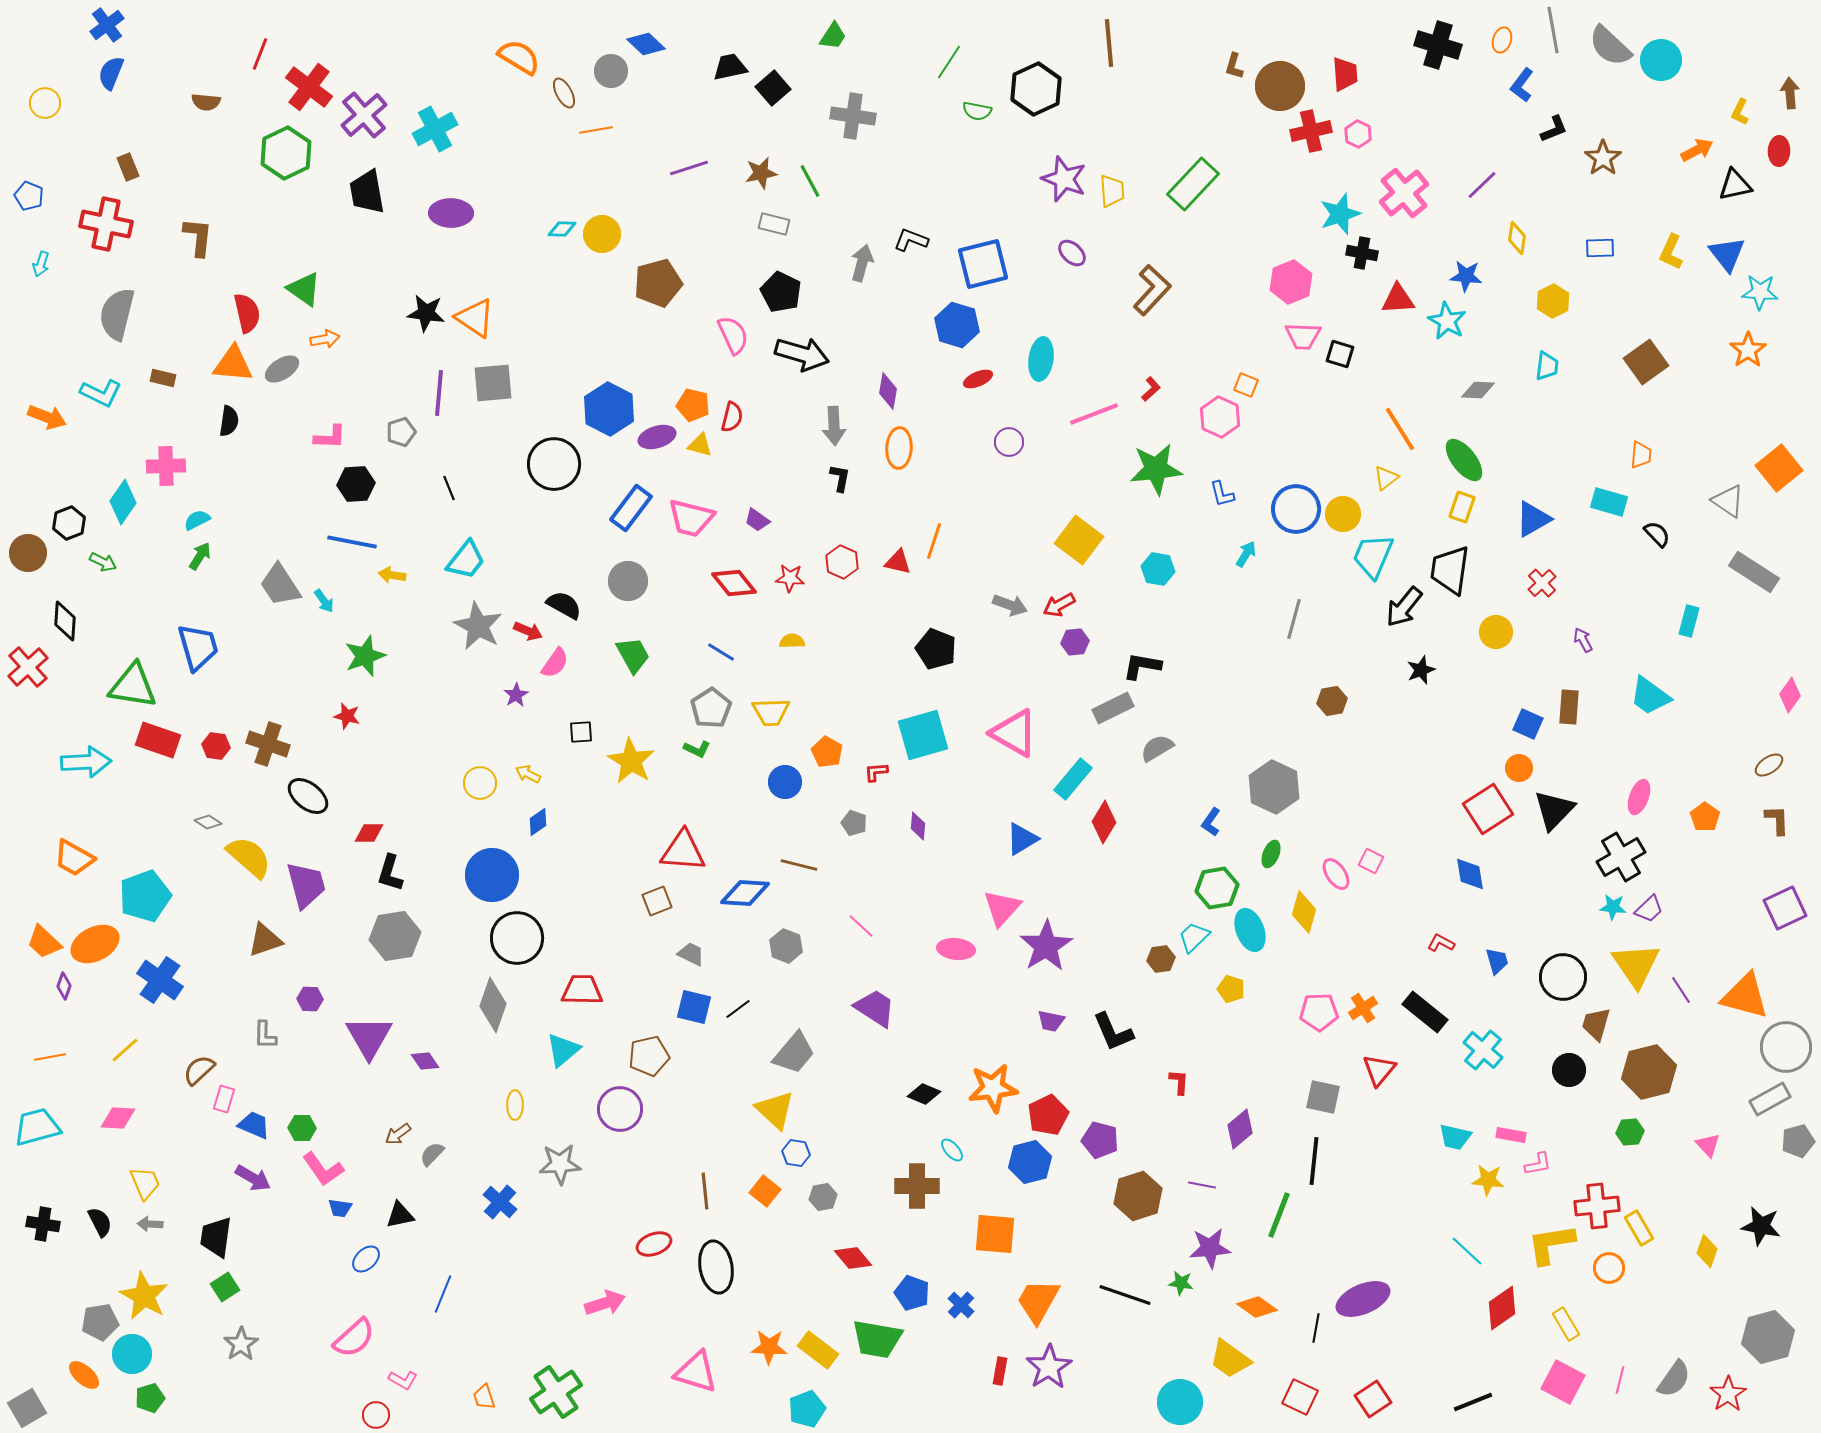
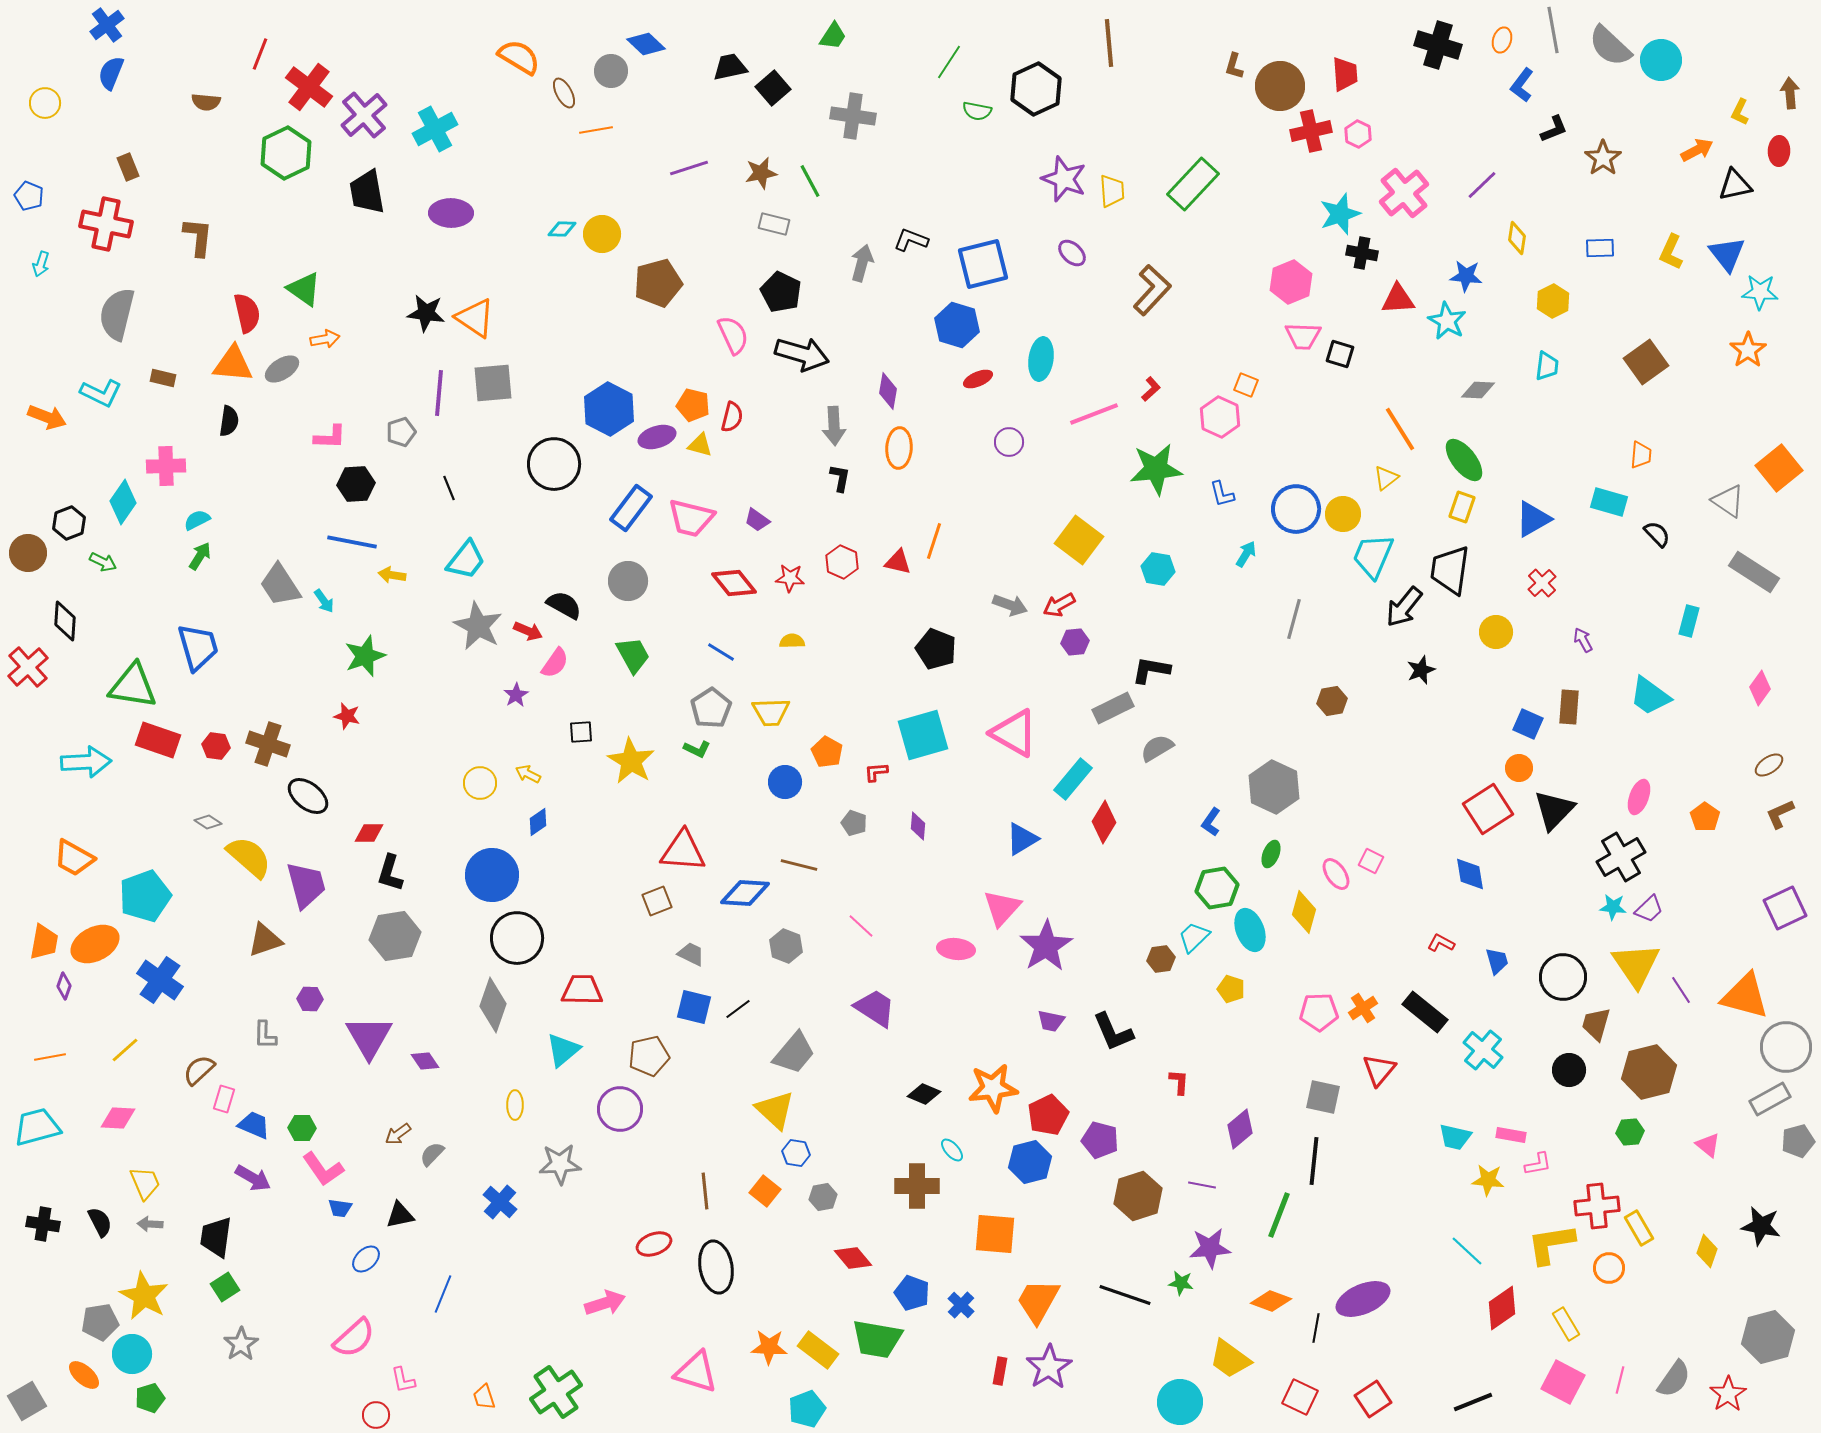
black L-shape at (1142, 666): moved 9 px right, 4 px down
pink diamond at (1790, 695): moved 30 px left, 7 px up
brown L-shape at (1777, 820): moved 3 px right, 6 px up; rotated 112 degrees counterclockwise
orange trapezoid at (44, 942): rotated 123 degrees counterclockwise
pink triangle at (1708, 1145): rotated 8 degrees counterclockwise
orange diamond at (1257, 1307): moved 14 px right, 6 px up; rotated 15 degrees counterclockwise
pink L-shape at (403, 1380): rotated 48 degrees clockwise
gray square at (27, 1408): moved 7 px up
